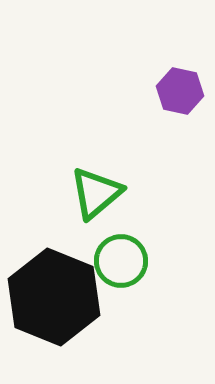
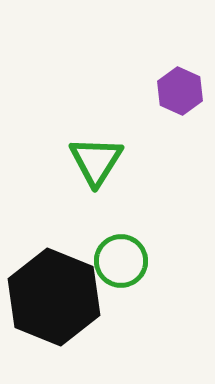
purple hexagon: rotated 12 degrees clockwise
green triangle: moved 32 px up; rotated 18 degrees counterclockwise
